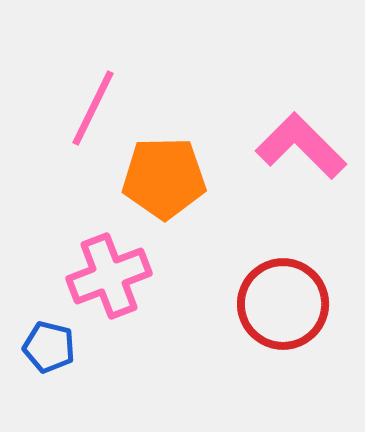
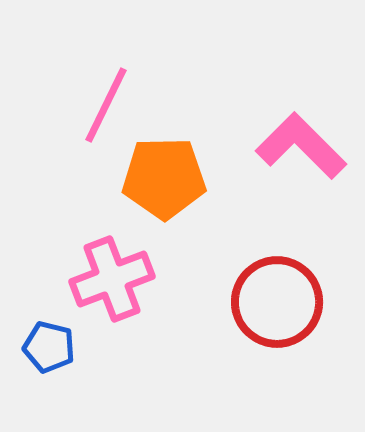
pink line: moved 13 px right, 3 px up
pink cross: moved 3 px right, 3 px down
red circle: moved 6 px left, 2 px up
